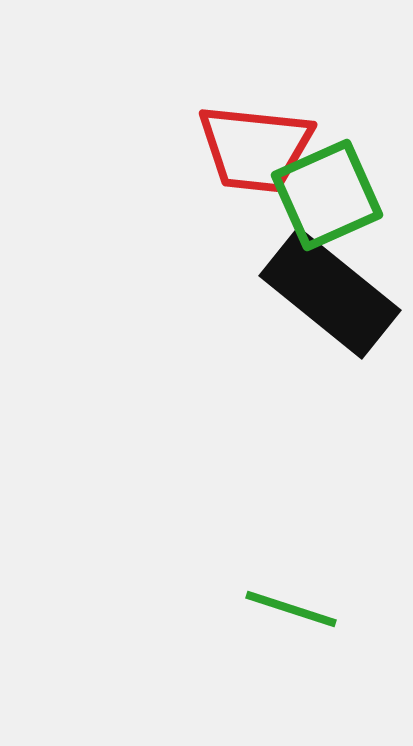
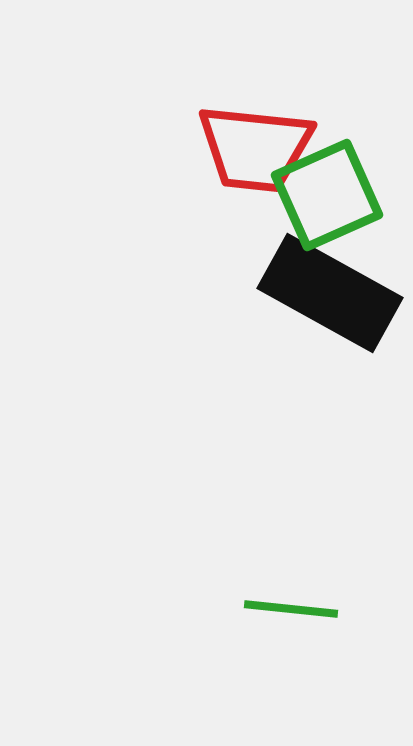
black rectangle: rotated 10 degrees counterclockwise
green line: rotated 12 degrees counterclockwise
